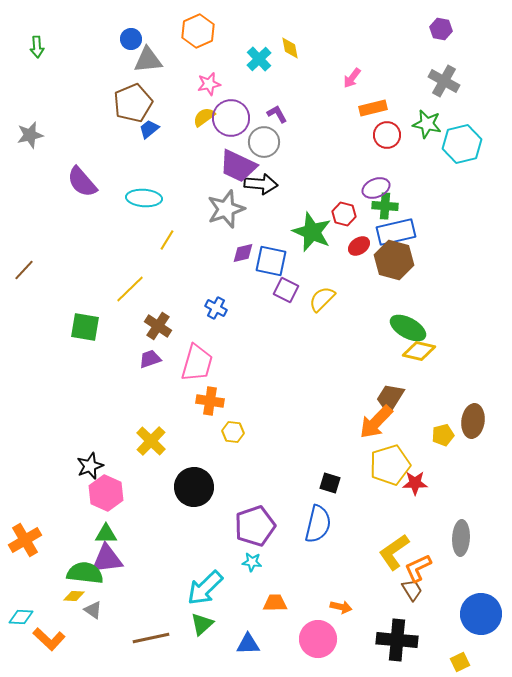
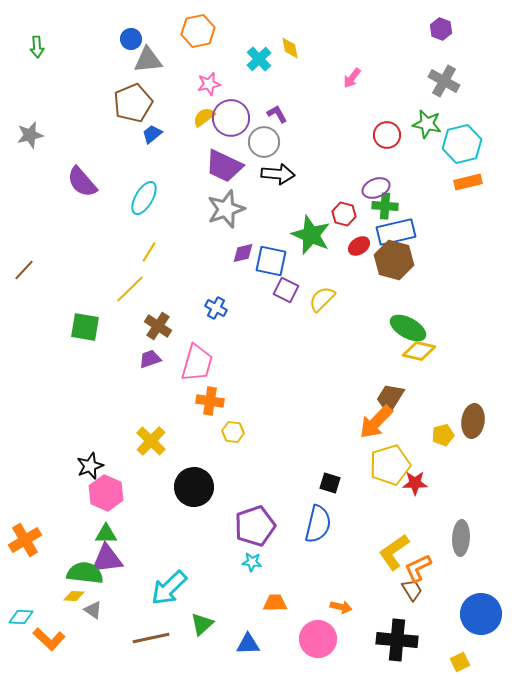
purple hexagon at (441, 29): rotated 10 degrees clockwise
orange hexagon at (198, 31): rotated 12 degrees clockwise
orange rectangle at (373, 108): moved 95 px right, 74 px down
blue trapezoid at (149, 129): moved 3 px right, 5 px down
purple trapezoid at (238, 166): moved 14 px left
black arrow at (261, 184): moved 17 px right, 10 px up
cyan ellipse at (144, 198): rotated 64 degrees counterclockwise
green star at (312, 232): moved 1 px left, 3 px down
yellow line at (167, 240): moved 18 px left, 12 px down
cyan arrow at (205, 588): moved 36 px left
